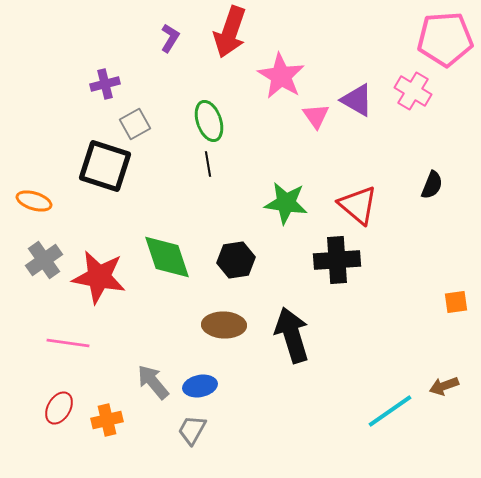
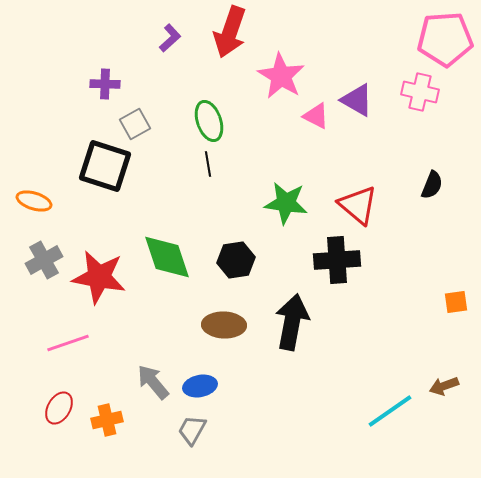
purple L-shape: rotated 16 degrees clockwise
purple cross: rotated 16 degrees clockwise
pink cross: moved 7 px right, 1 px down; rotated 18 degrees counterclockwise
pink triangle: rotated 28 degrees counterclockwise
gray cross: rotated 6 degrees clockwise
black arrow: moved 13 px up; rotated 28 degrees clockwise
pink line: rotated 27 degrees counterclockwise
